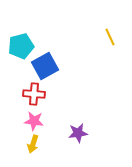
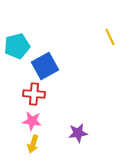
cyan pentagon: moved 4 px left
pink star: moved 2 px left
